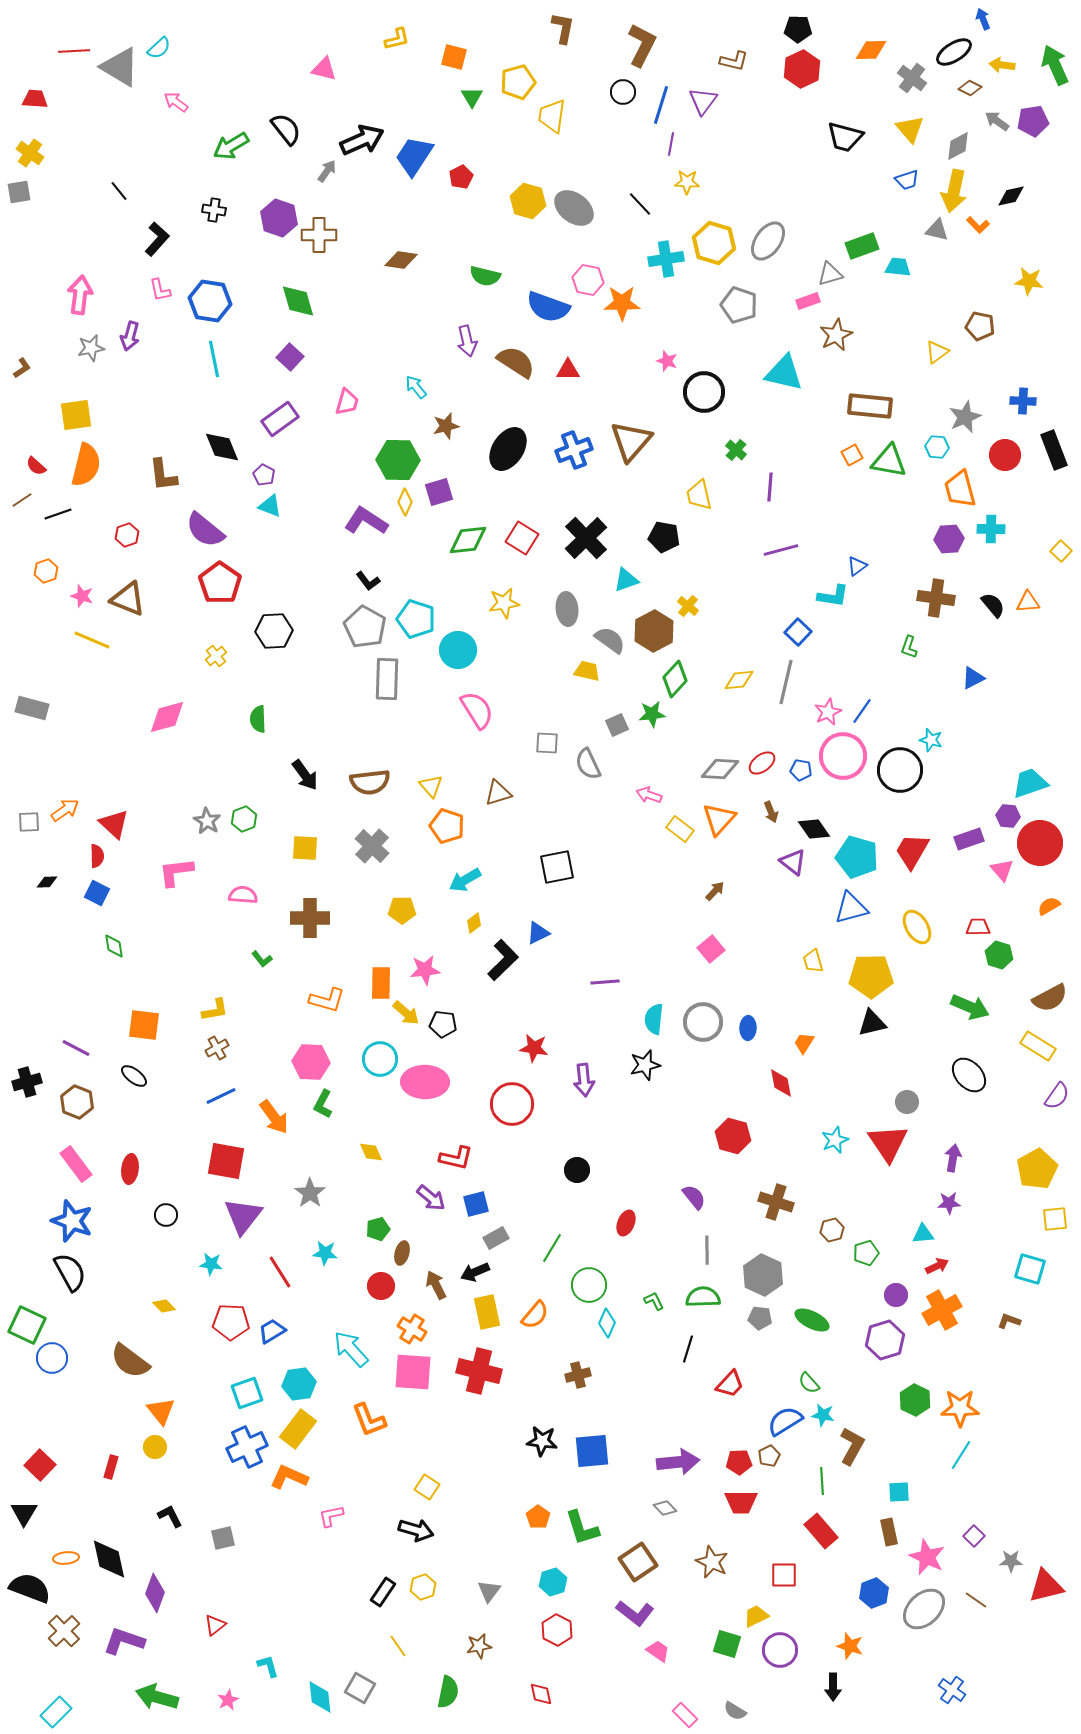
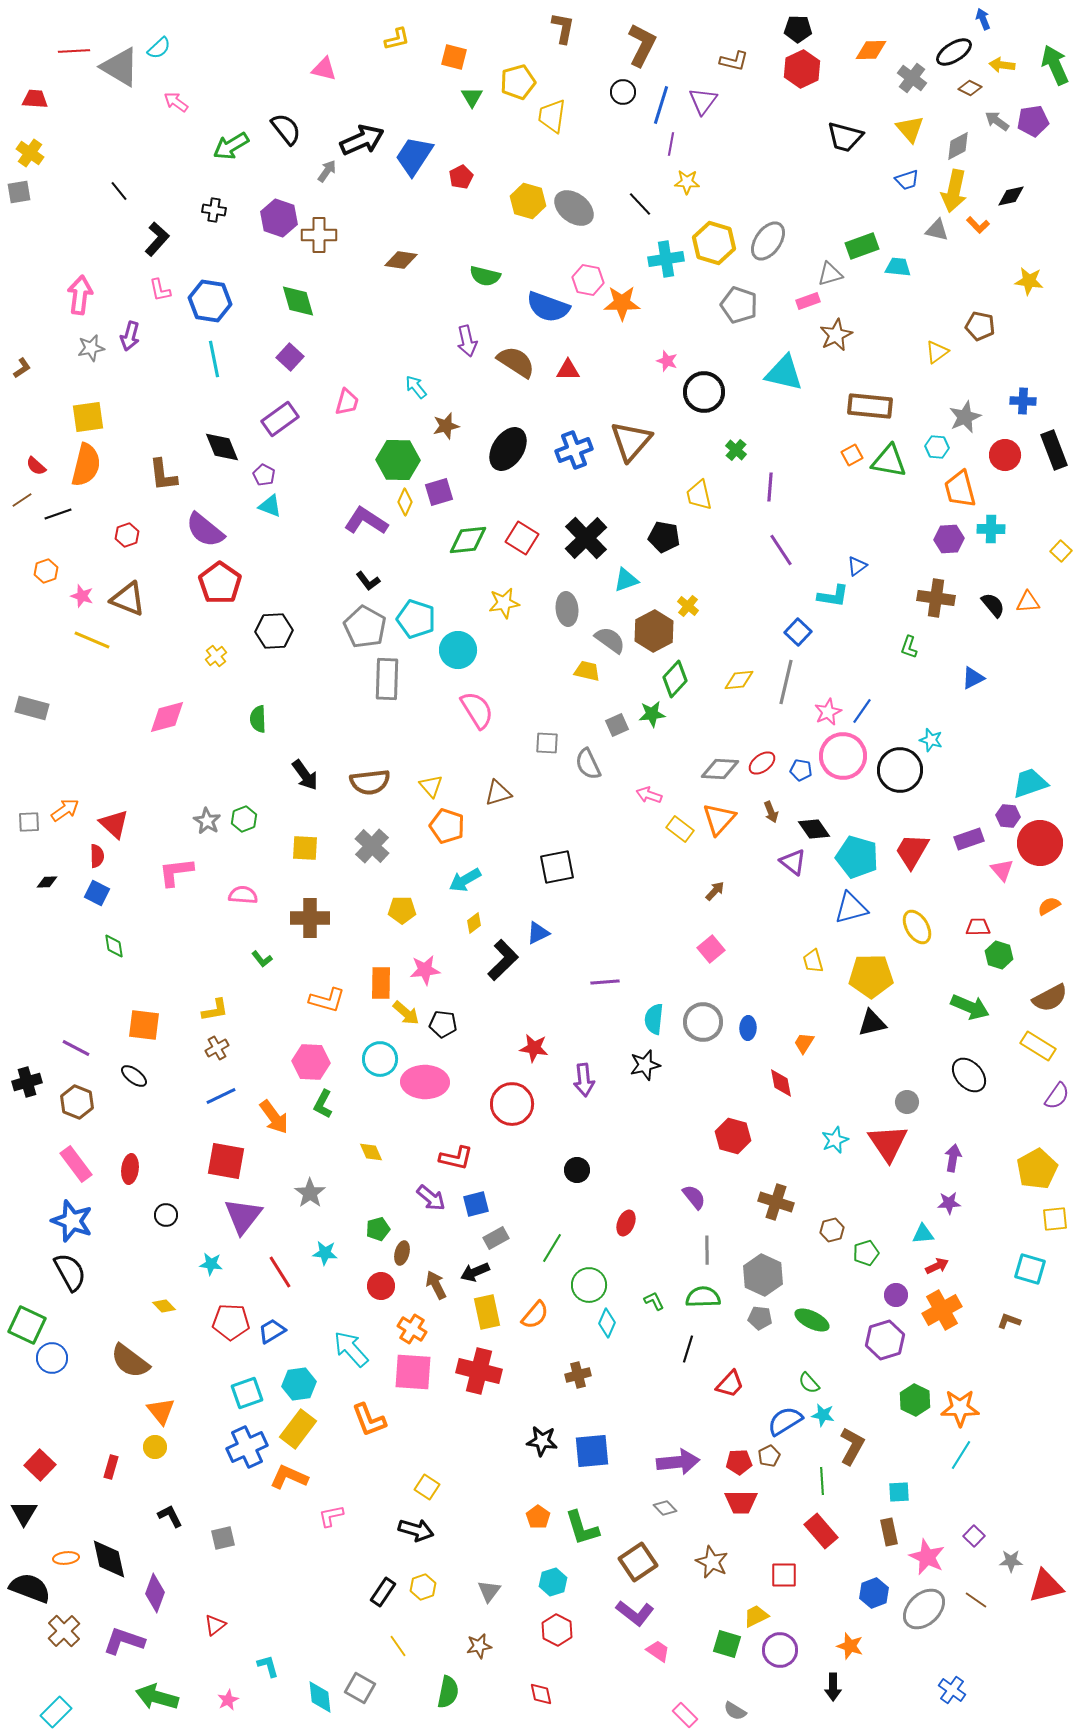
yellow square at (76, 415): moved 12 px right, 2 px down
purple line at (781, 550): rotated 72 degrees clockwise
